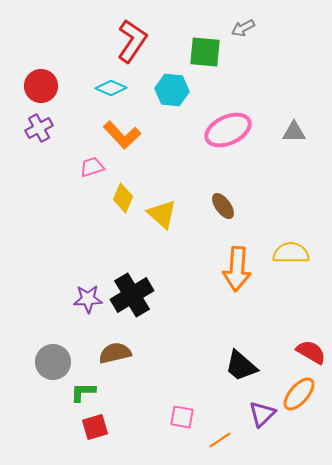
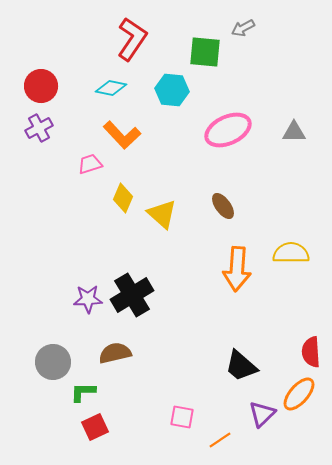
red L-shape: moved 2 px up
cyan diamond: rotated 12 degrees counterclockwise
pink trapezoid: moved 2 px left, 3 px up
red semicircle: rotated 124 degrees counterclockwise
red square: rotated 8 degrees counterclockwise
